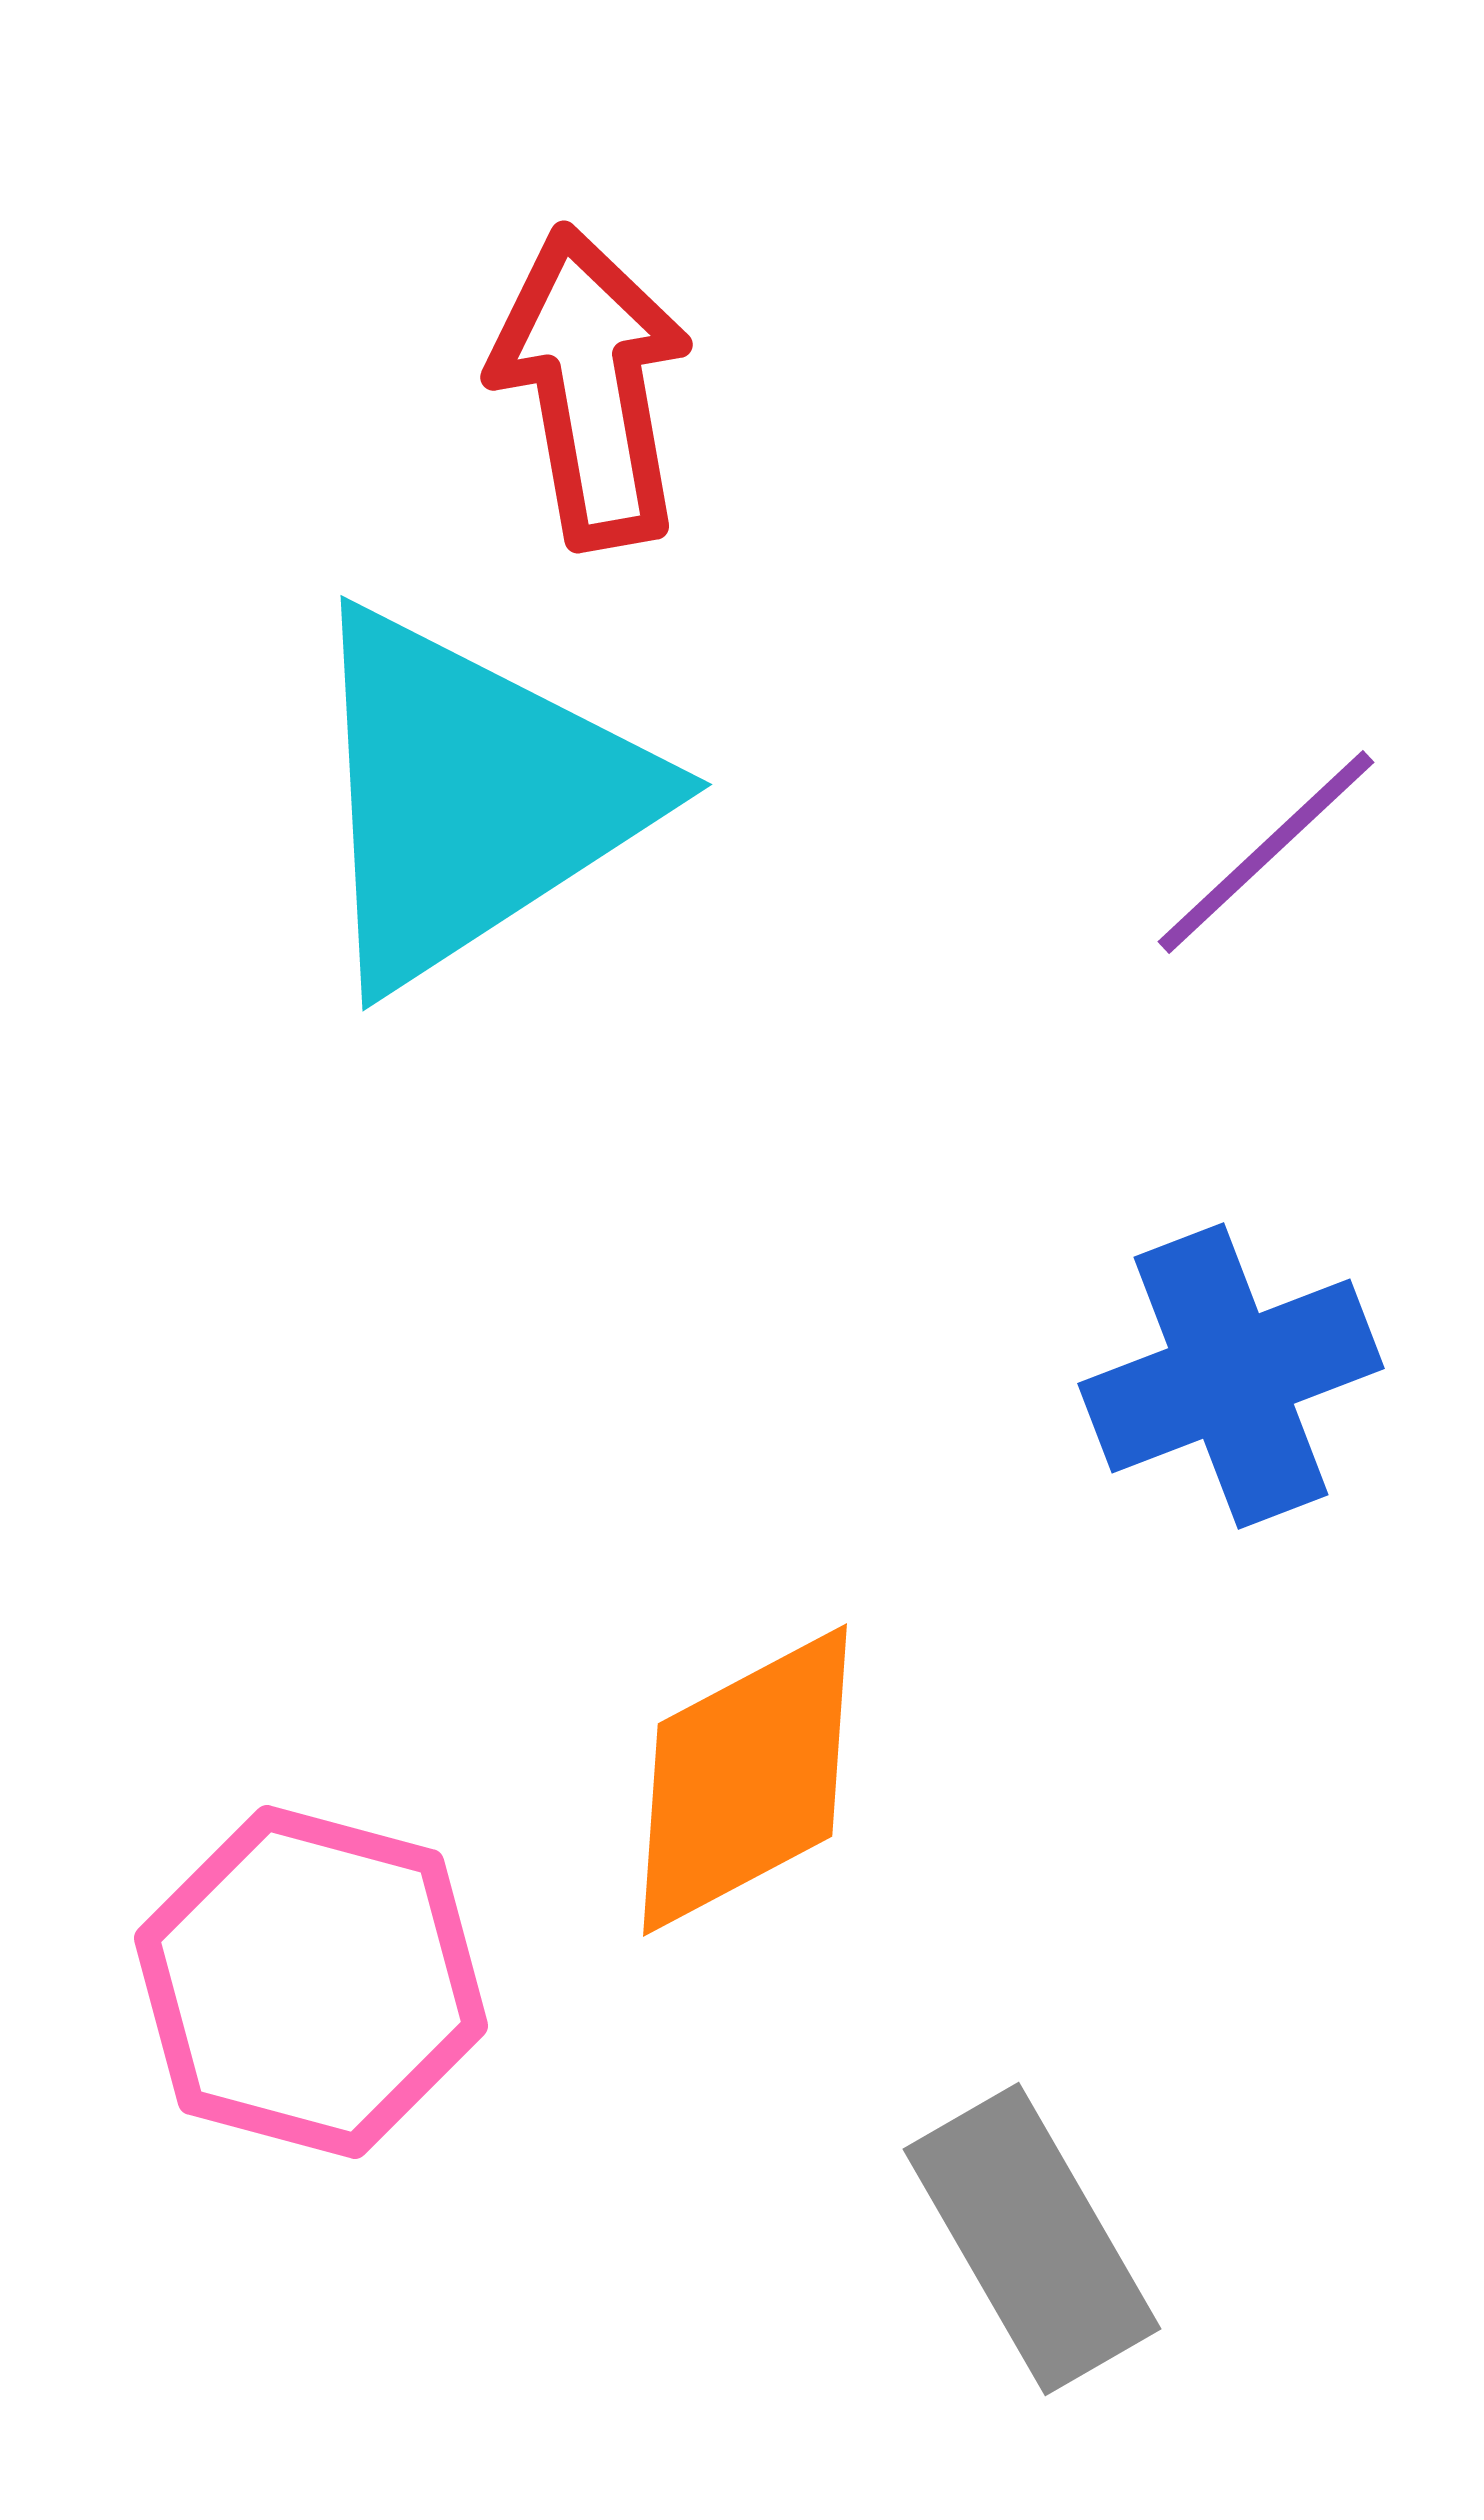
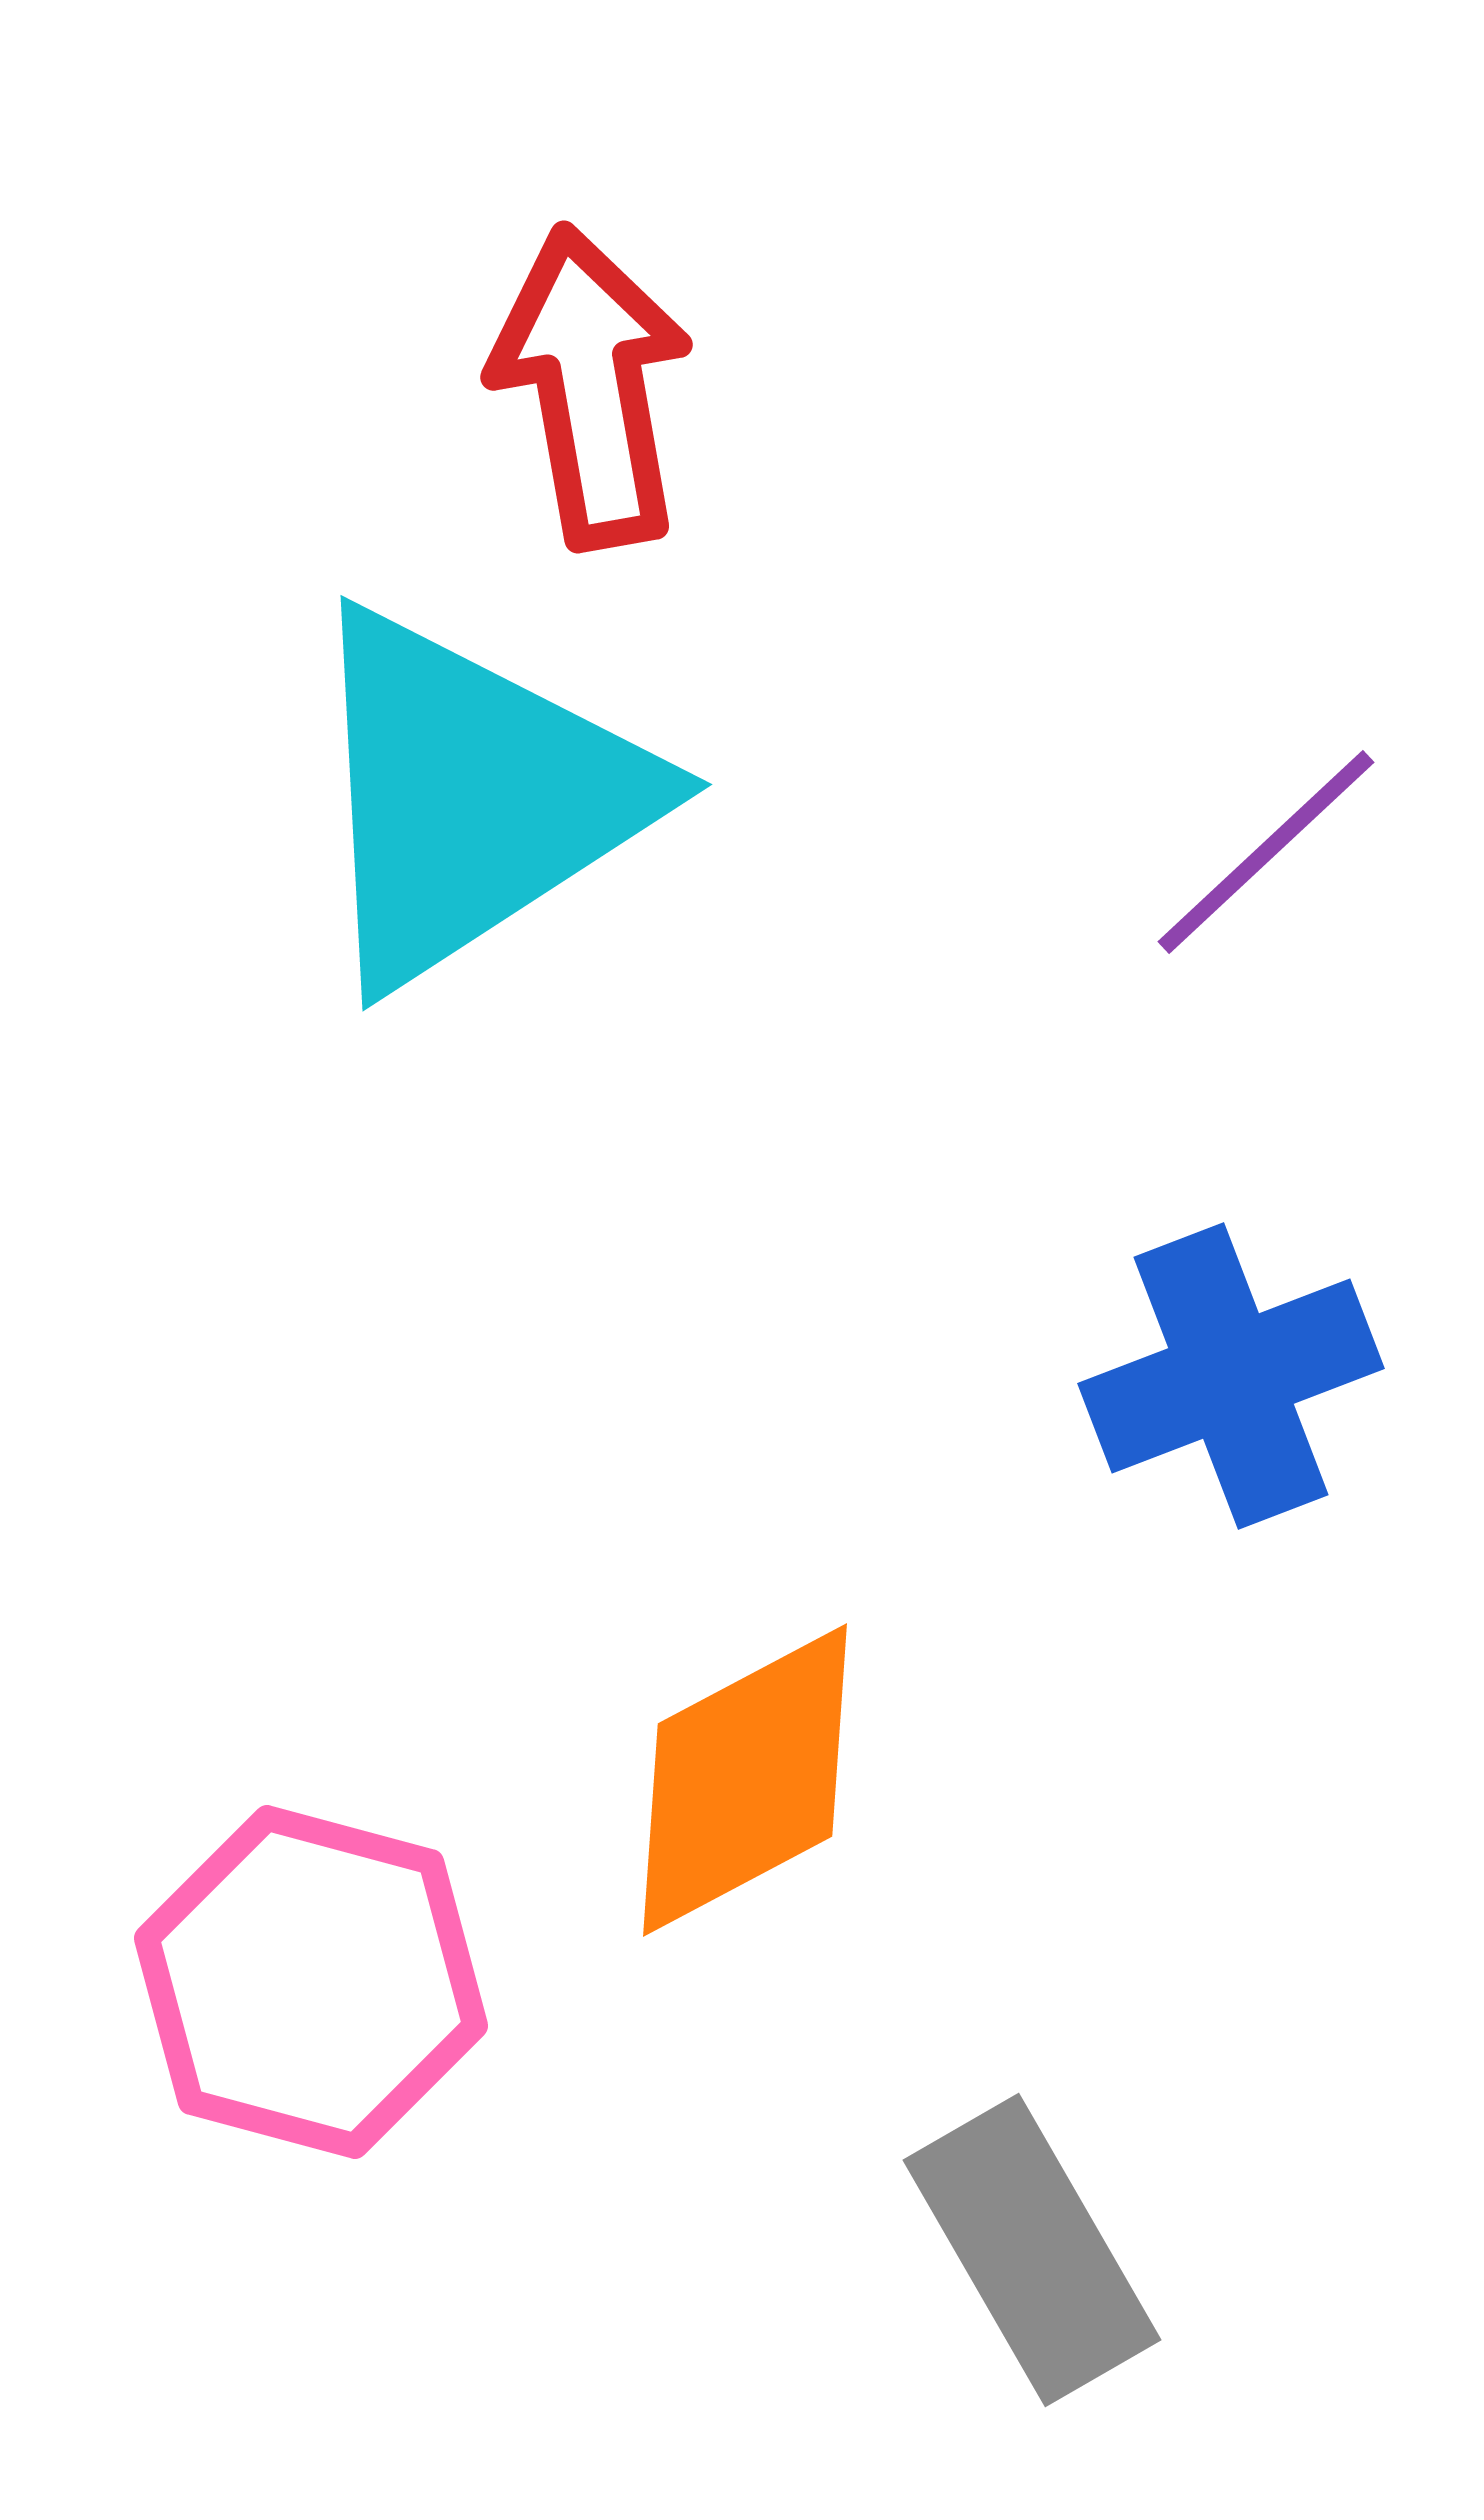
gray rectangle: moved 11 px down
